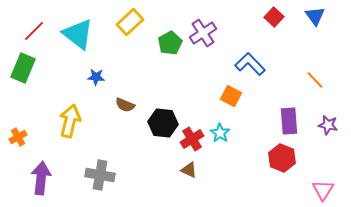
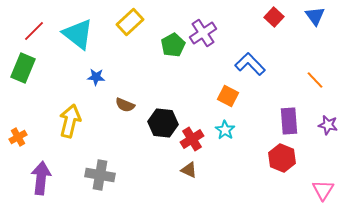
green pentagon: moved 3 px right, 2 px down
orange square: moved 3 px left
cyan star: moved 5 px right, 3 px up
